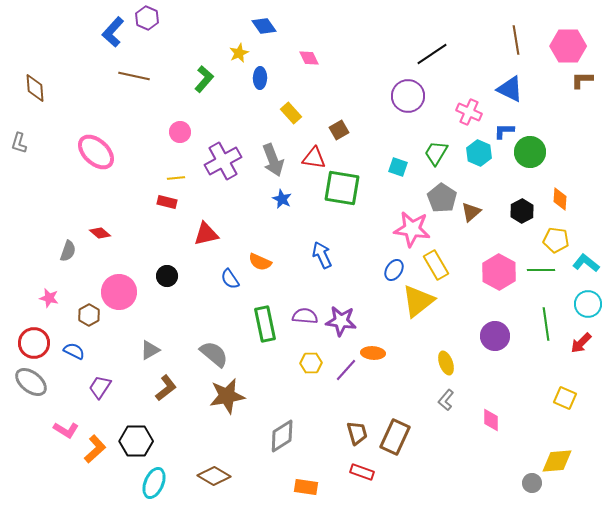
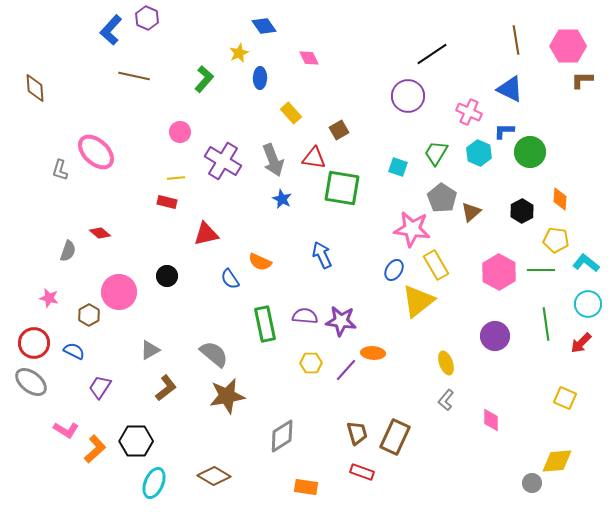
blue L-shape at (113, 32): moved 2 px left, 2 px up
gray L-shape at (19, 143): moved 41 px right, 27 px down
purple cross at (223, 161): rotated 30 degrees counterclockwise
